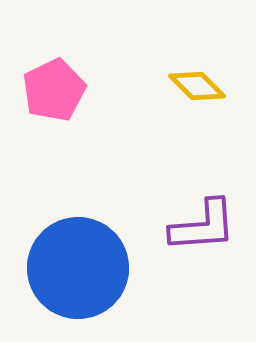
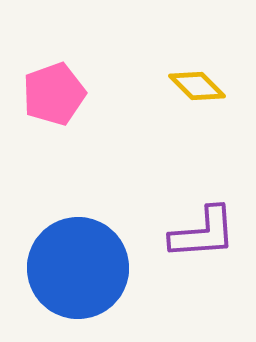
pink pentagon: moved 4 px down; rotated 6 degrees clockwise
purple L-shape: moved 7 px down
